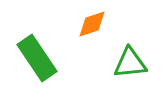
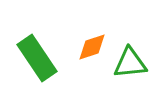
orange diamond: moved 23 px down
